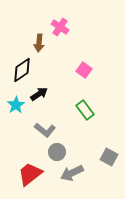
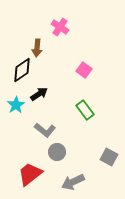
brown arrow: moved 2 px left, 5 px down
gray arrow: moved 1 px right, 9 px down
